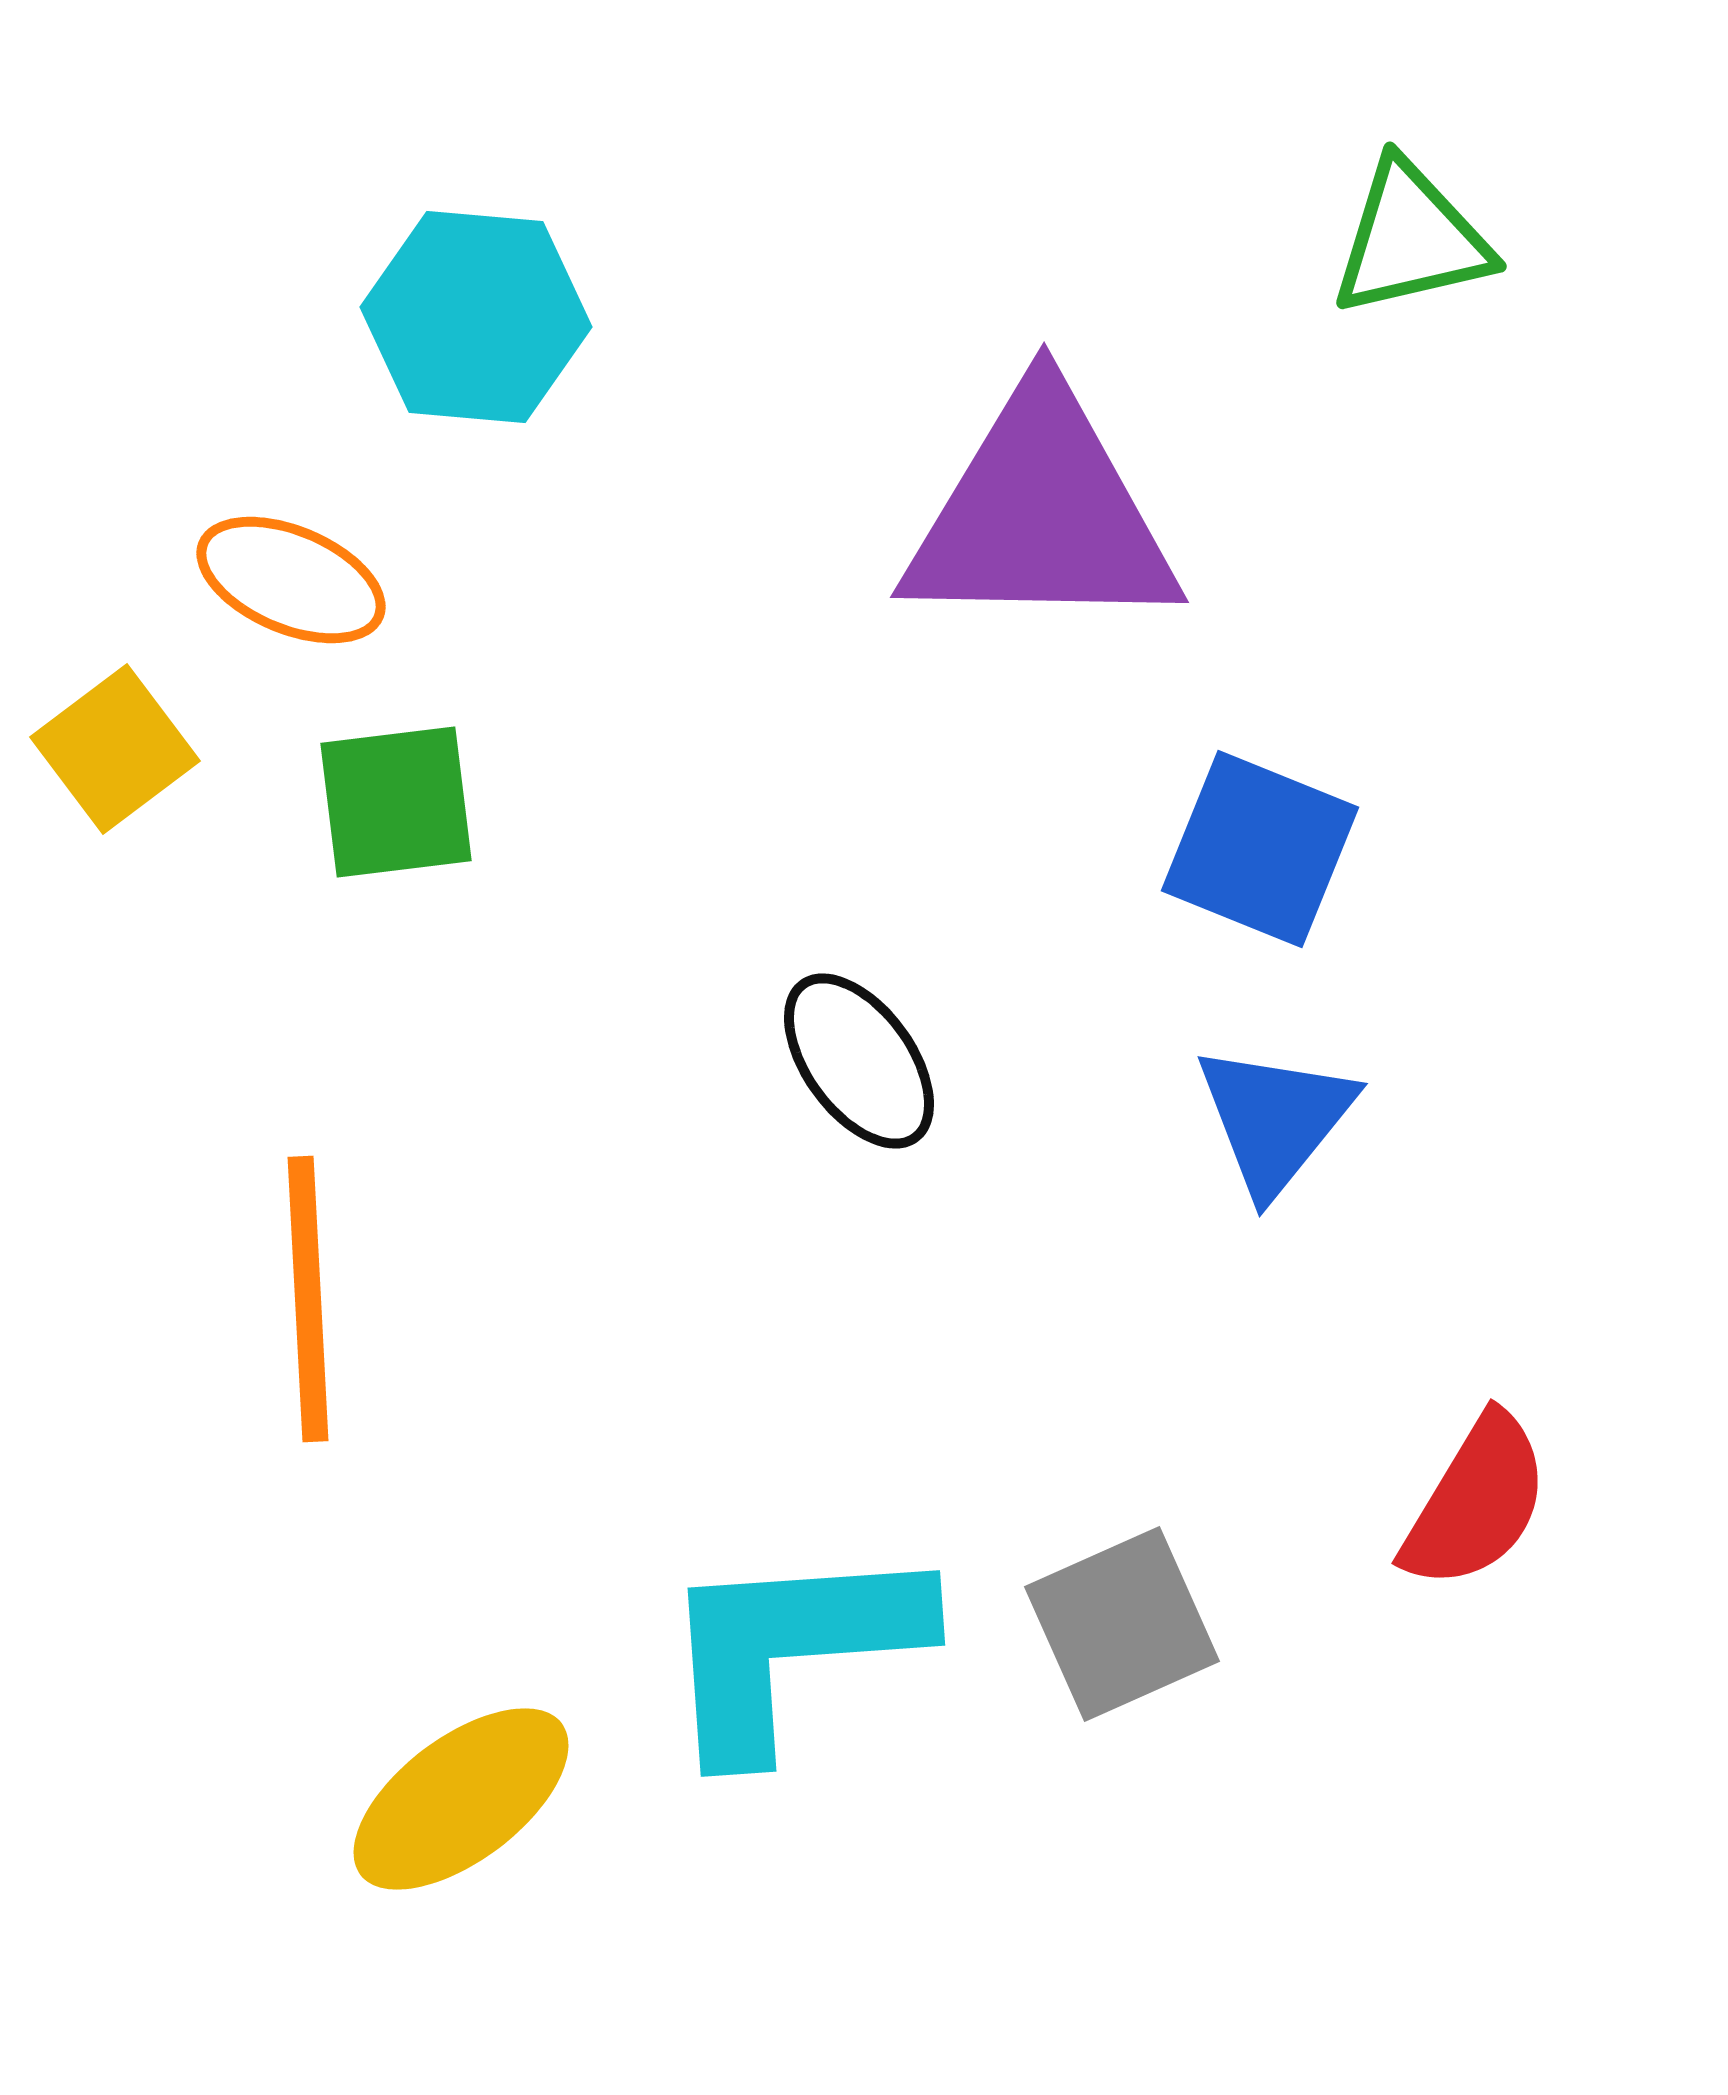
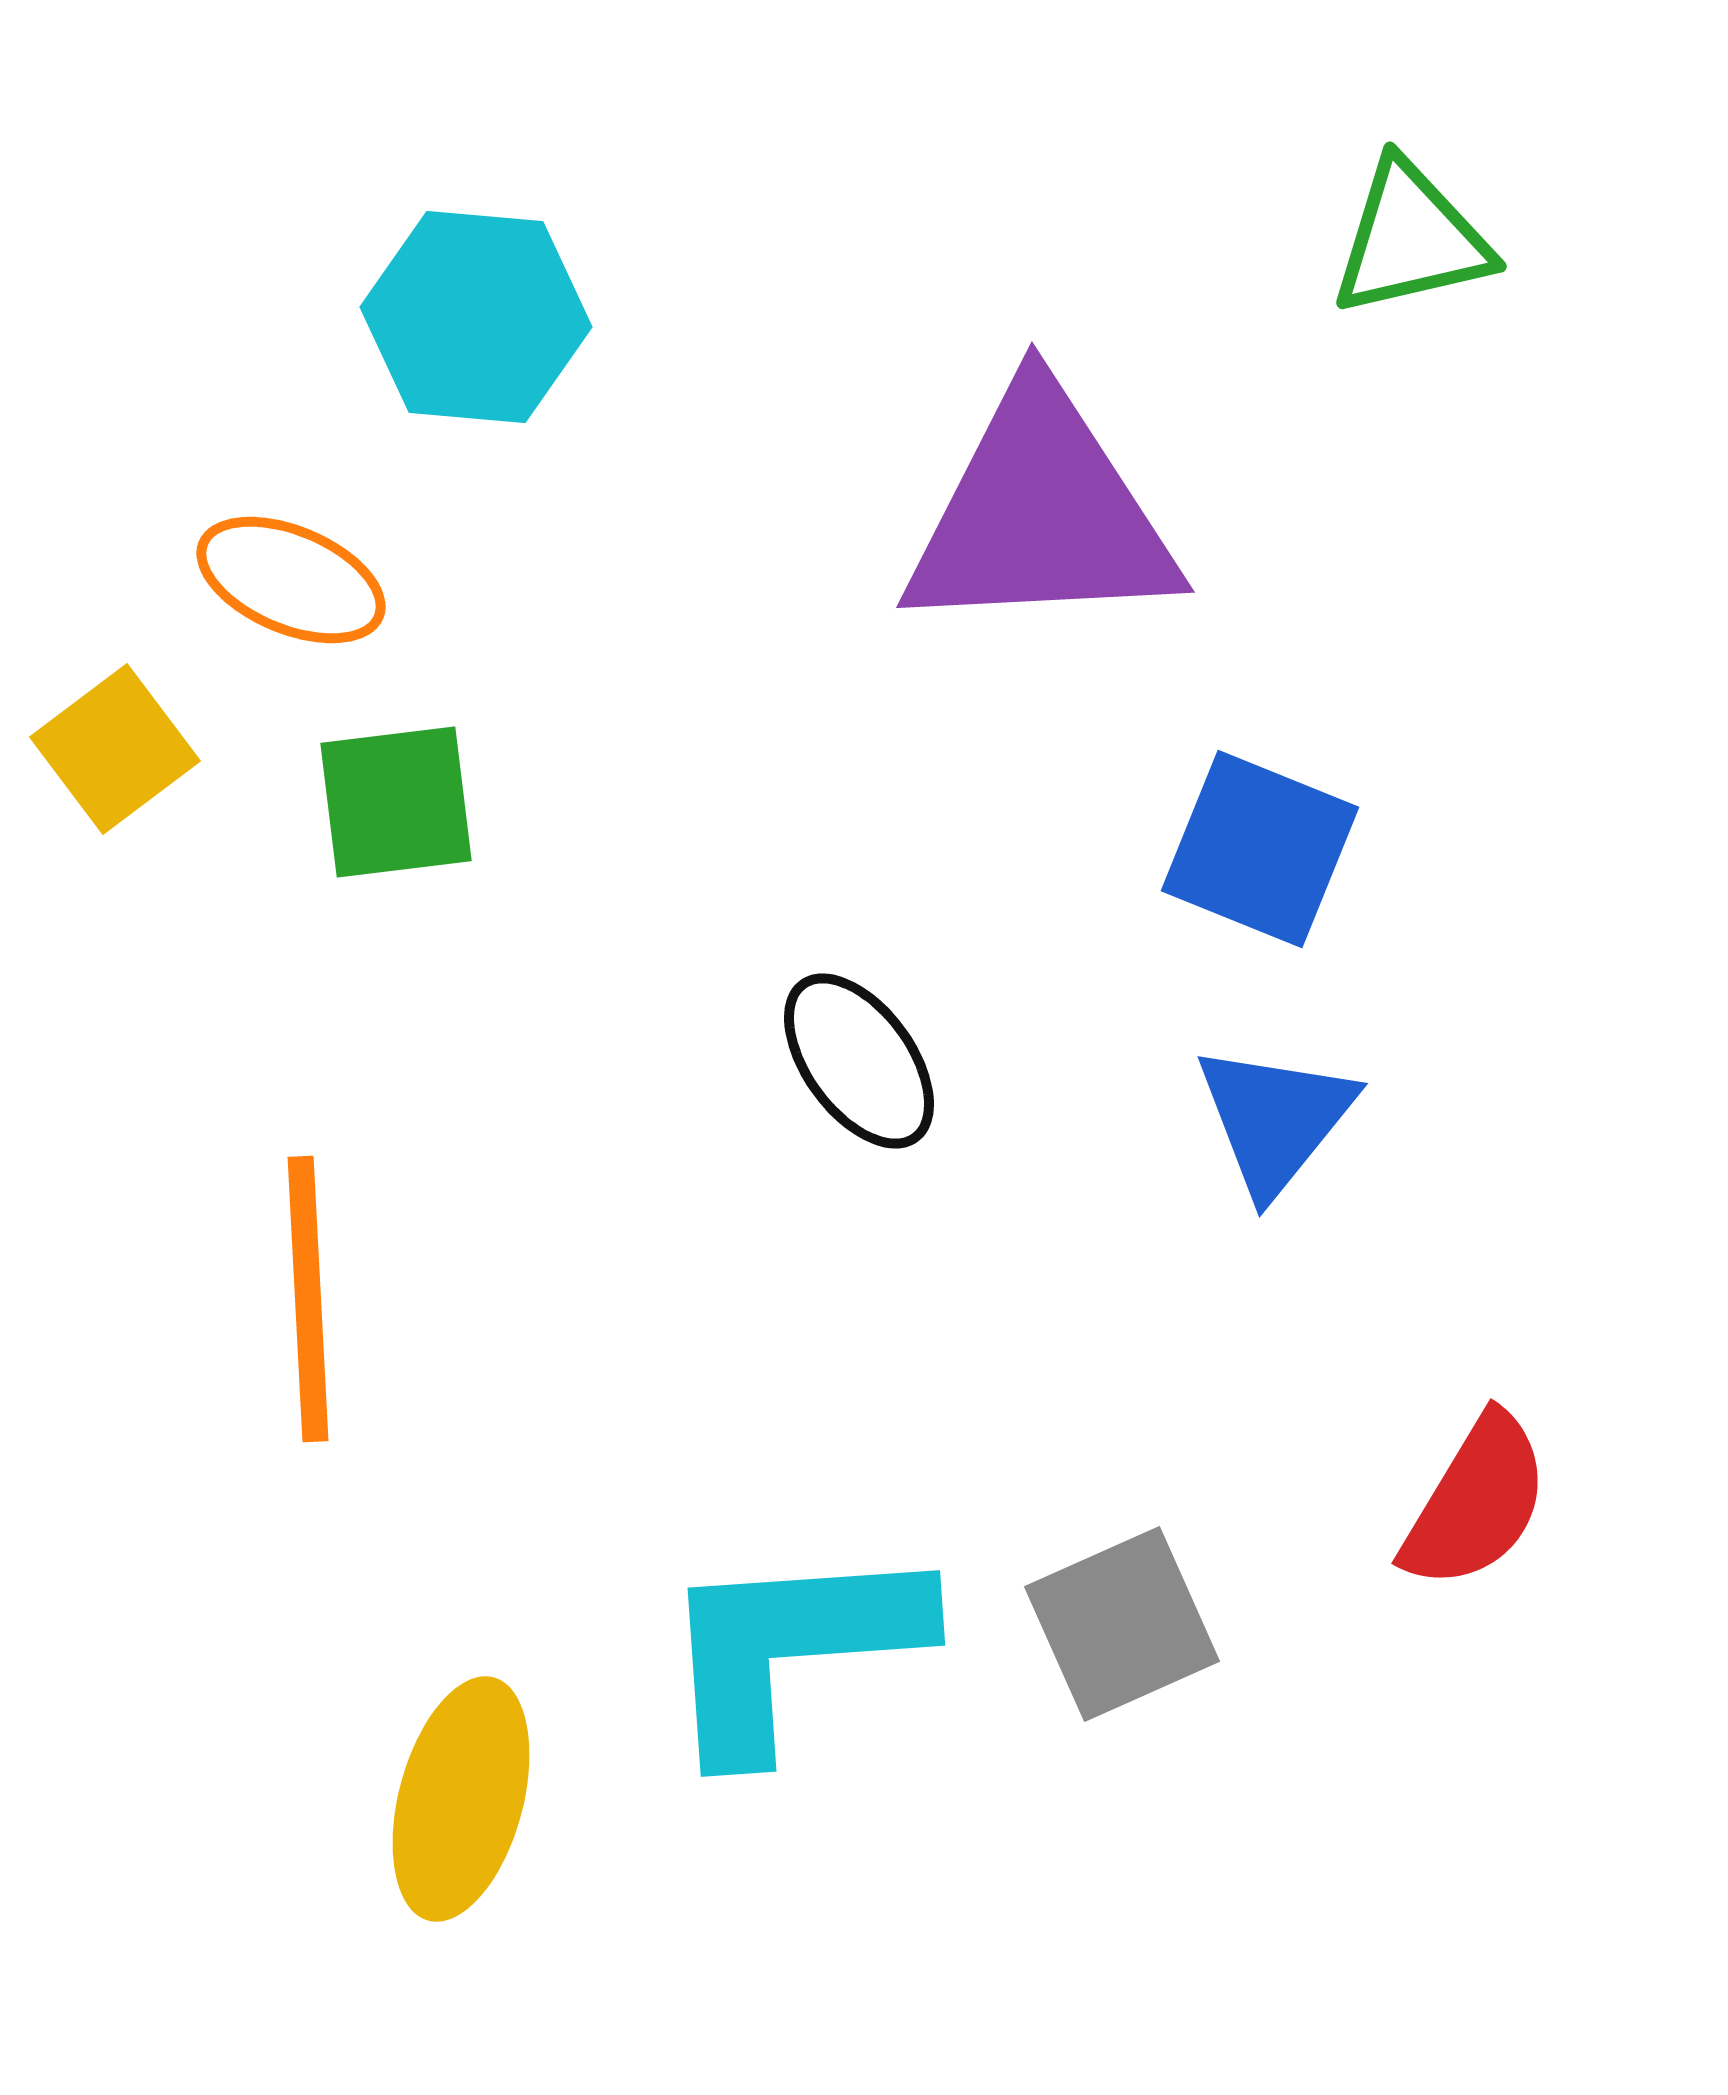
purple triangle: rotated 4 degrees counterclockwise
yellow ellipse: rotated 38 degrees counterclockwise
